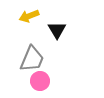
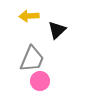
yellow arrow: rotated 18 degrees clockwise
black triangle: rotated 18 degrees clockwise
